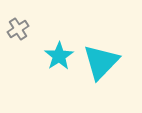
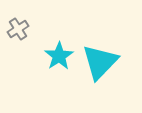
cyan triangle: moved 1 px left
